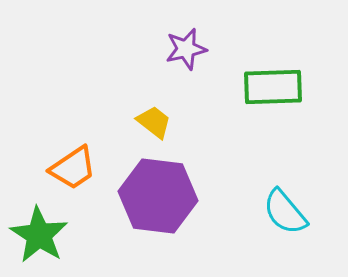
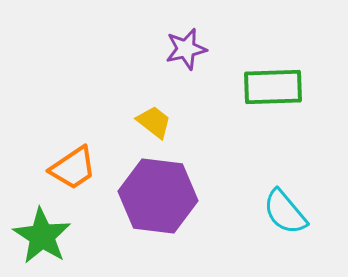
green star: moved 3 px right, 1 px down
